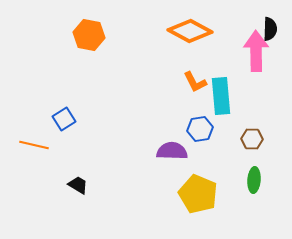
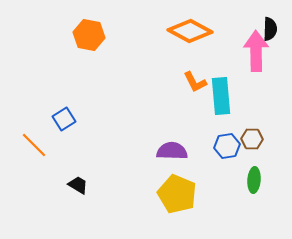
blue hexagon: moved 27 px right, 17 px down
orange line: rotated 32 degrees clockwise
yellow pentagon: moved 21 px left
